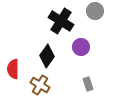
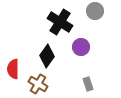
black cross: moved 1 px left, 1 px down
brown cross: moved 2 px left, 1 px up
